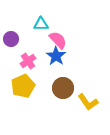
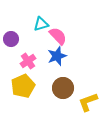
cyan triangle: rotated 14 degrees counterclockwise
pink semicircle: moved 4 px up
blue star: moved 1 px right; rotated 18 degrees clockwise
yellow L-shape: rotated 105 degrees clockwise
